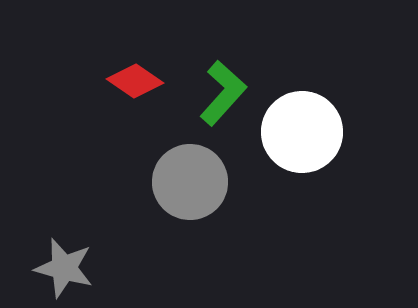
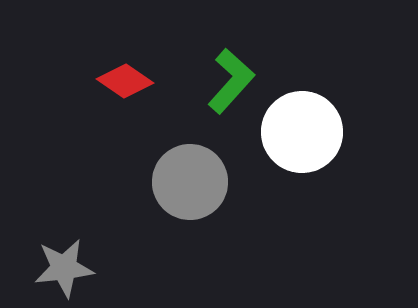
red diamond: moved 10 px left
green L-shape: moved 8 px right, 12 px up
gray star: rotated 22 degrees counterclockwise
